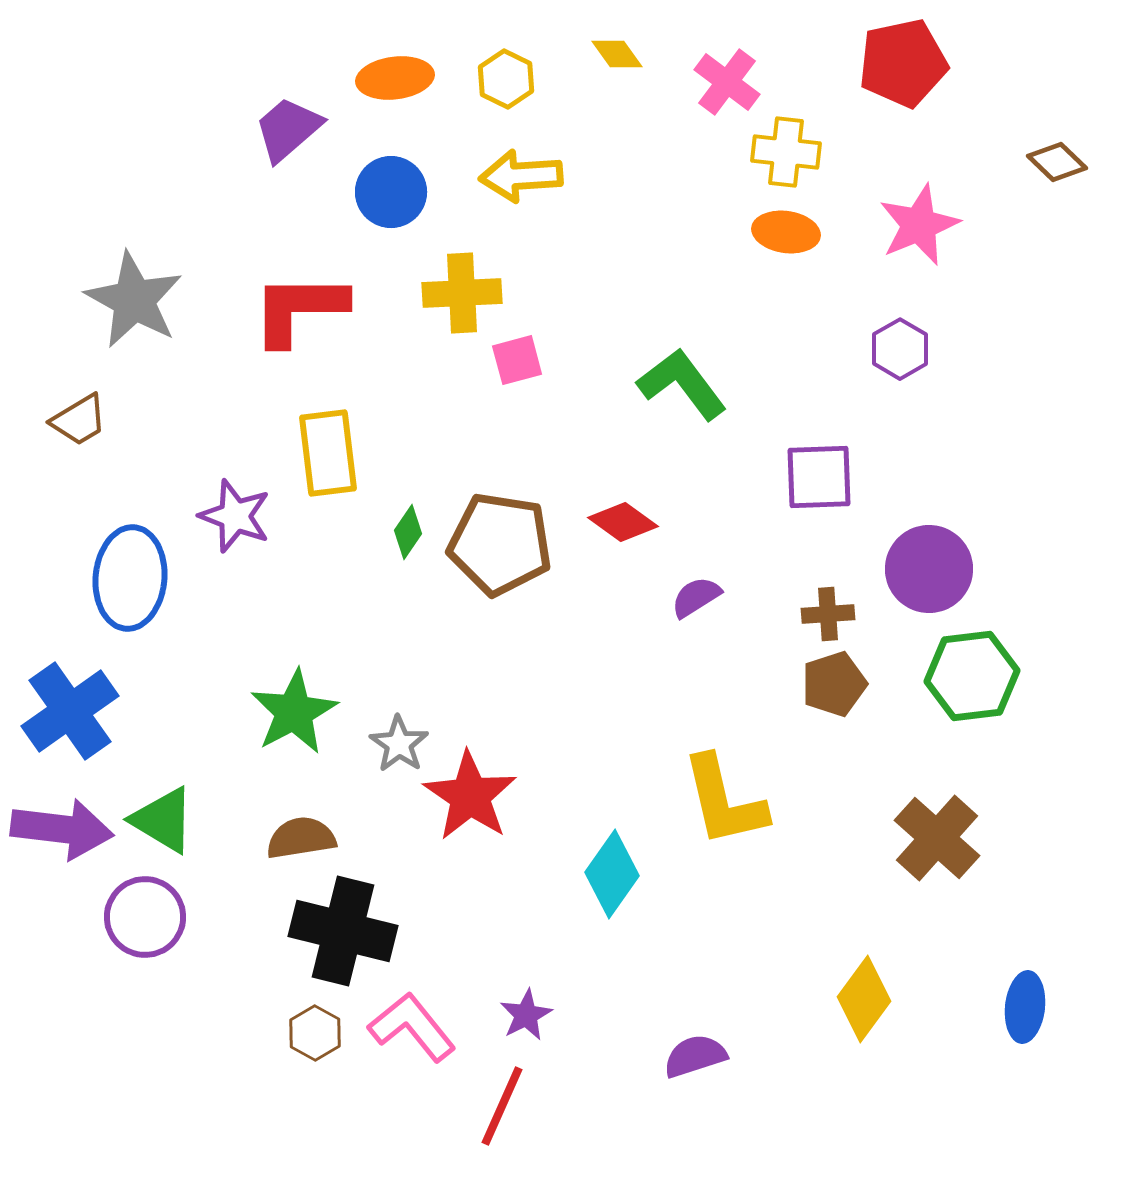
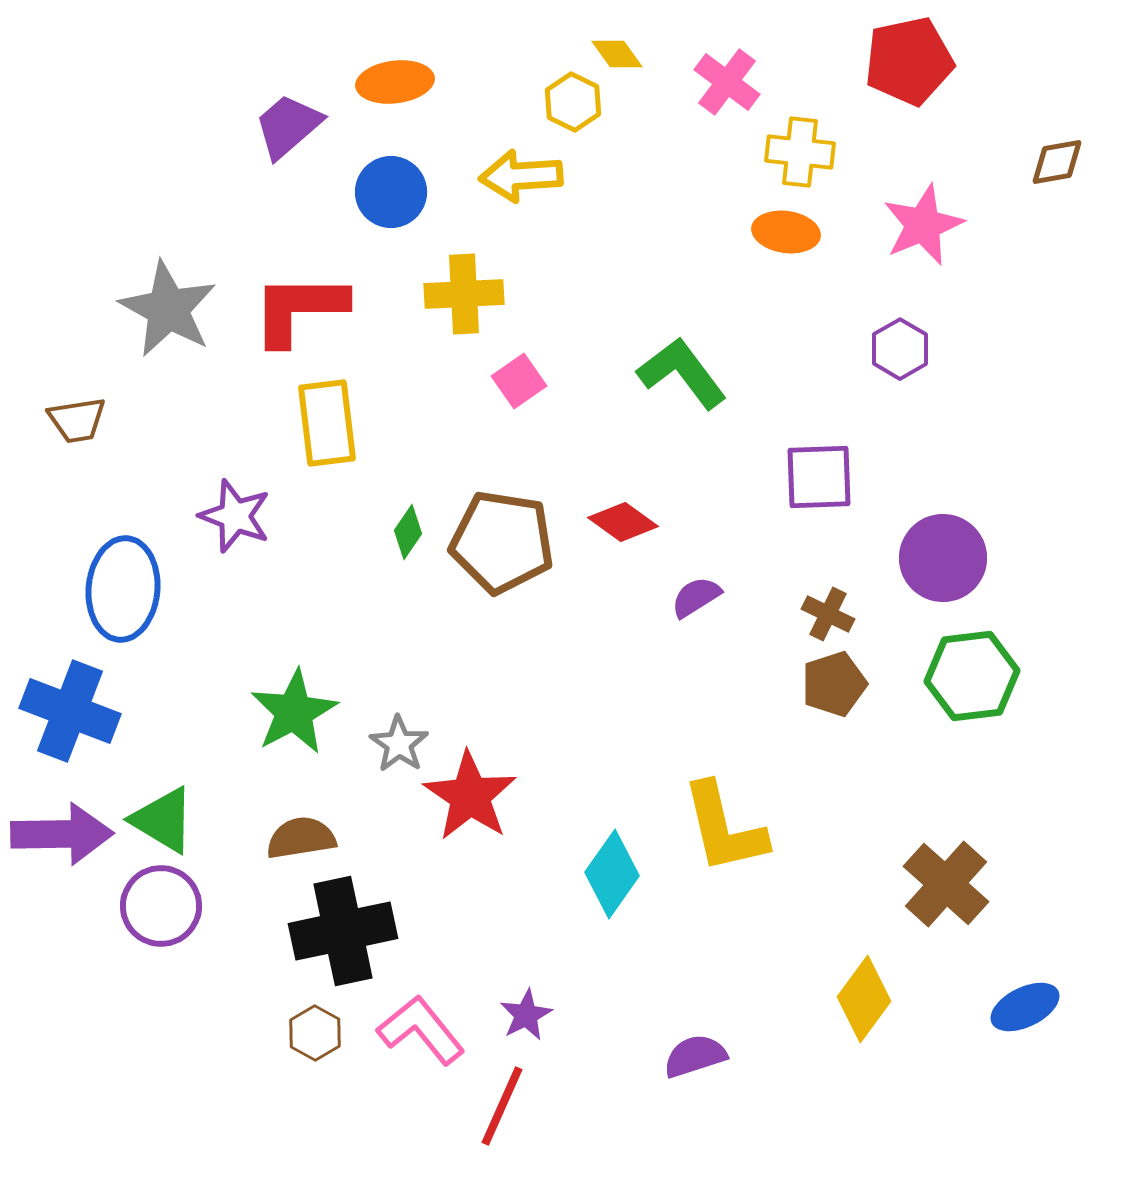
red pentagon at (903, 63): moved 6 px right, 2 px up
orange ellipse at (395, 78): moved 4 px down
yellow hexagon at (506, 79): moved 67 px right, 23 px down
purple trapezoid at (288, 129): moved 3 px up
yellow cross at (786, 152): moved 14 px right
brown diamond at (1057, 162): rotated 54 degrees counterclockwise
pink star at (919, 225): moved 4 px right
yellow cross at (462, 293): moved 2 px right, 1 px down
gray star at (134, 300): moved 34 px right, 9 px down
pink square at (517, 360): moved 2 px right, 21 px down; rotated 20 degrees counterclockwise
green L-shape at (682, 384): moved 11 px up
brown trapezoid at (79, 420): moved 2 px left; rotated 22 degrees clockwise
yellow rectangle at (328, 453): moved 1 px left, 30 px up
brown pentagon at (500, 544): moved 2 px right, 2 px up
purple circle at (929, 569): moved 14 px right, 11 px up
blue ellipse at (130, 578): moved 7 px left, 11 px down
brown cross at (828, 614): rotated 30 degrees clockwise
blue cross at (70, 711): rotated 34 degrees counterclockwise
yellow L-shape at (724, 801): moved 27 px down
purple arrow at (62, 829): moved 5 px down; rotated 8 degrees counterclockwise
brown cross at (937, 838): moved 9 px right, 46 px down
purple circle at (145, 917): moved 16 px right, 11 px up
black cross at (343, 931): rotated 26 degrees counterclockwise
blue ellipse at (1025, 1007): rotated 58 degrees clockwise
pink L-shape at (412, 1027): moved 9 px right, 3 px down
